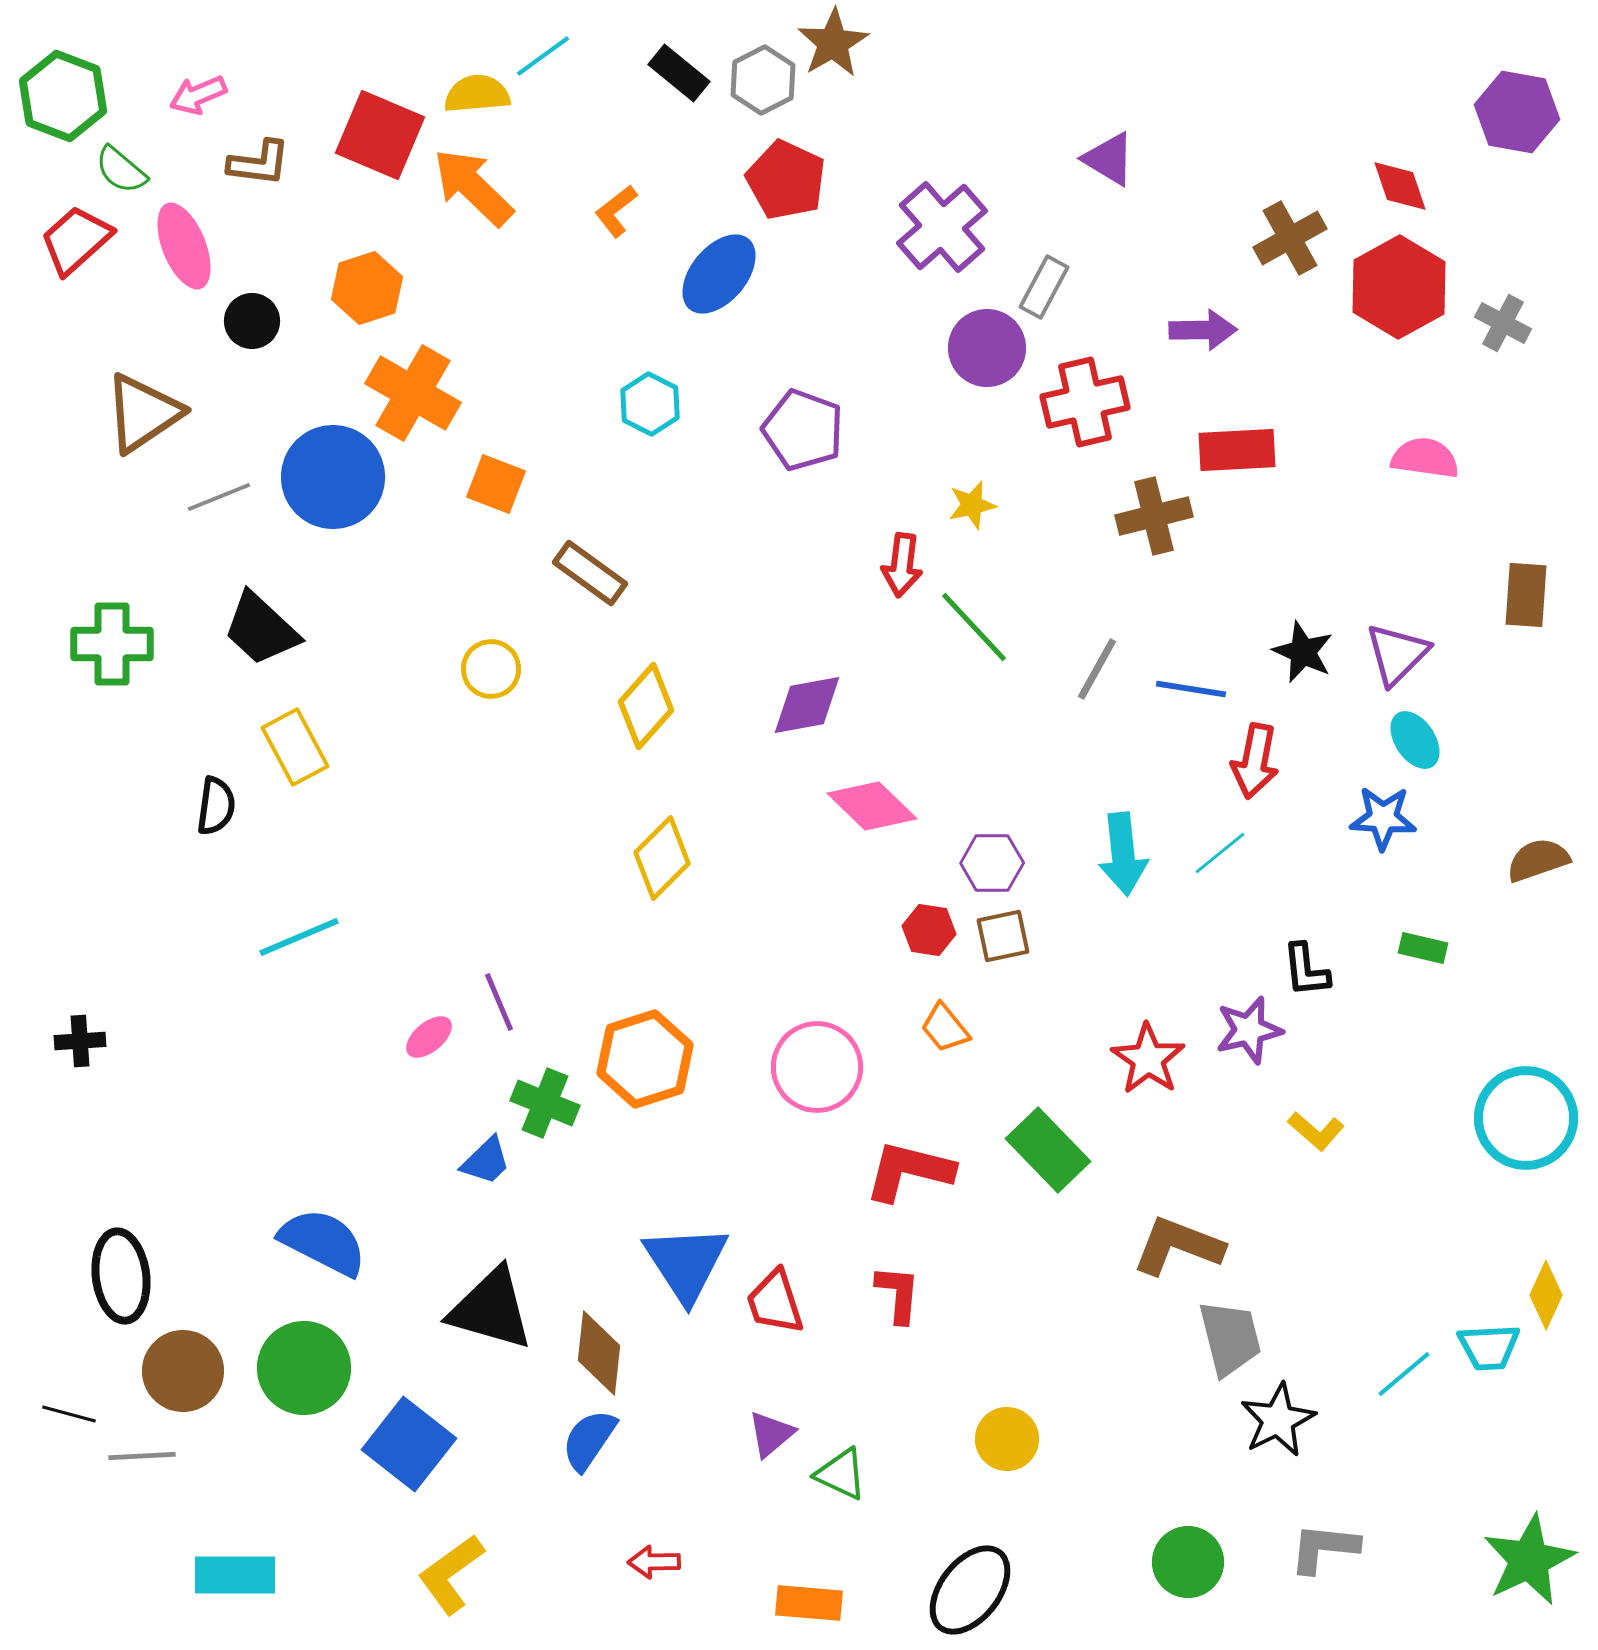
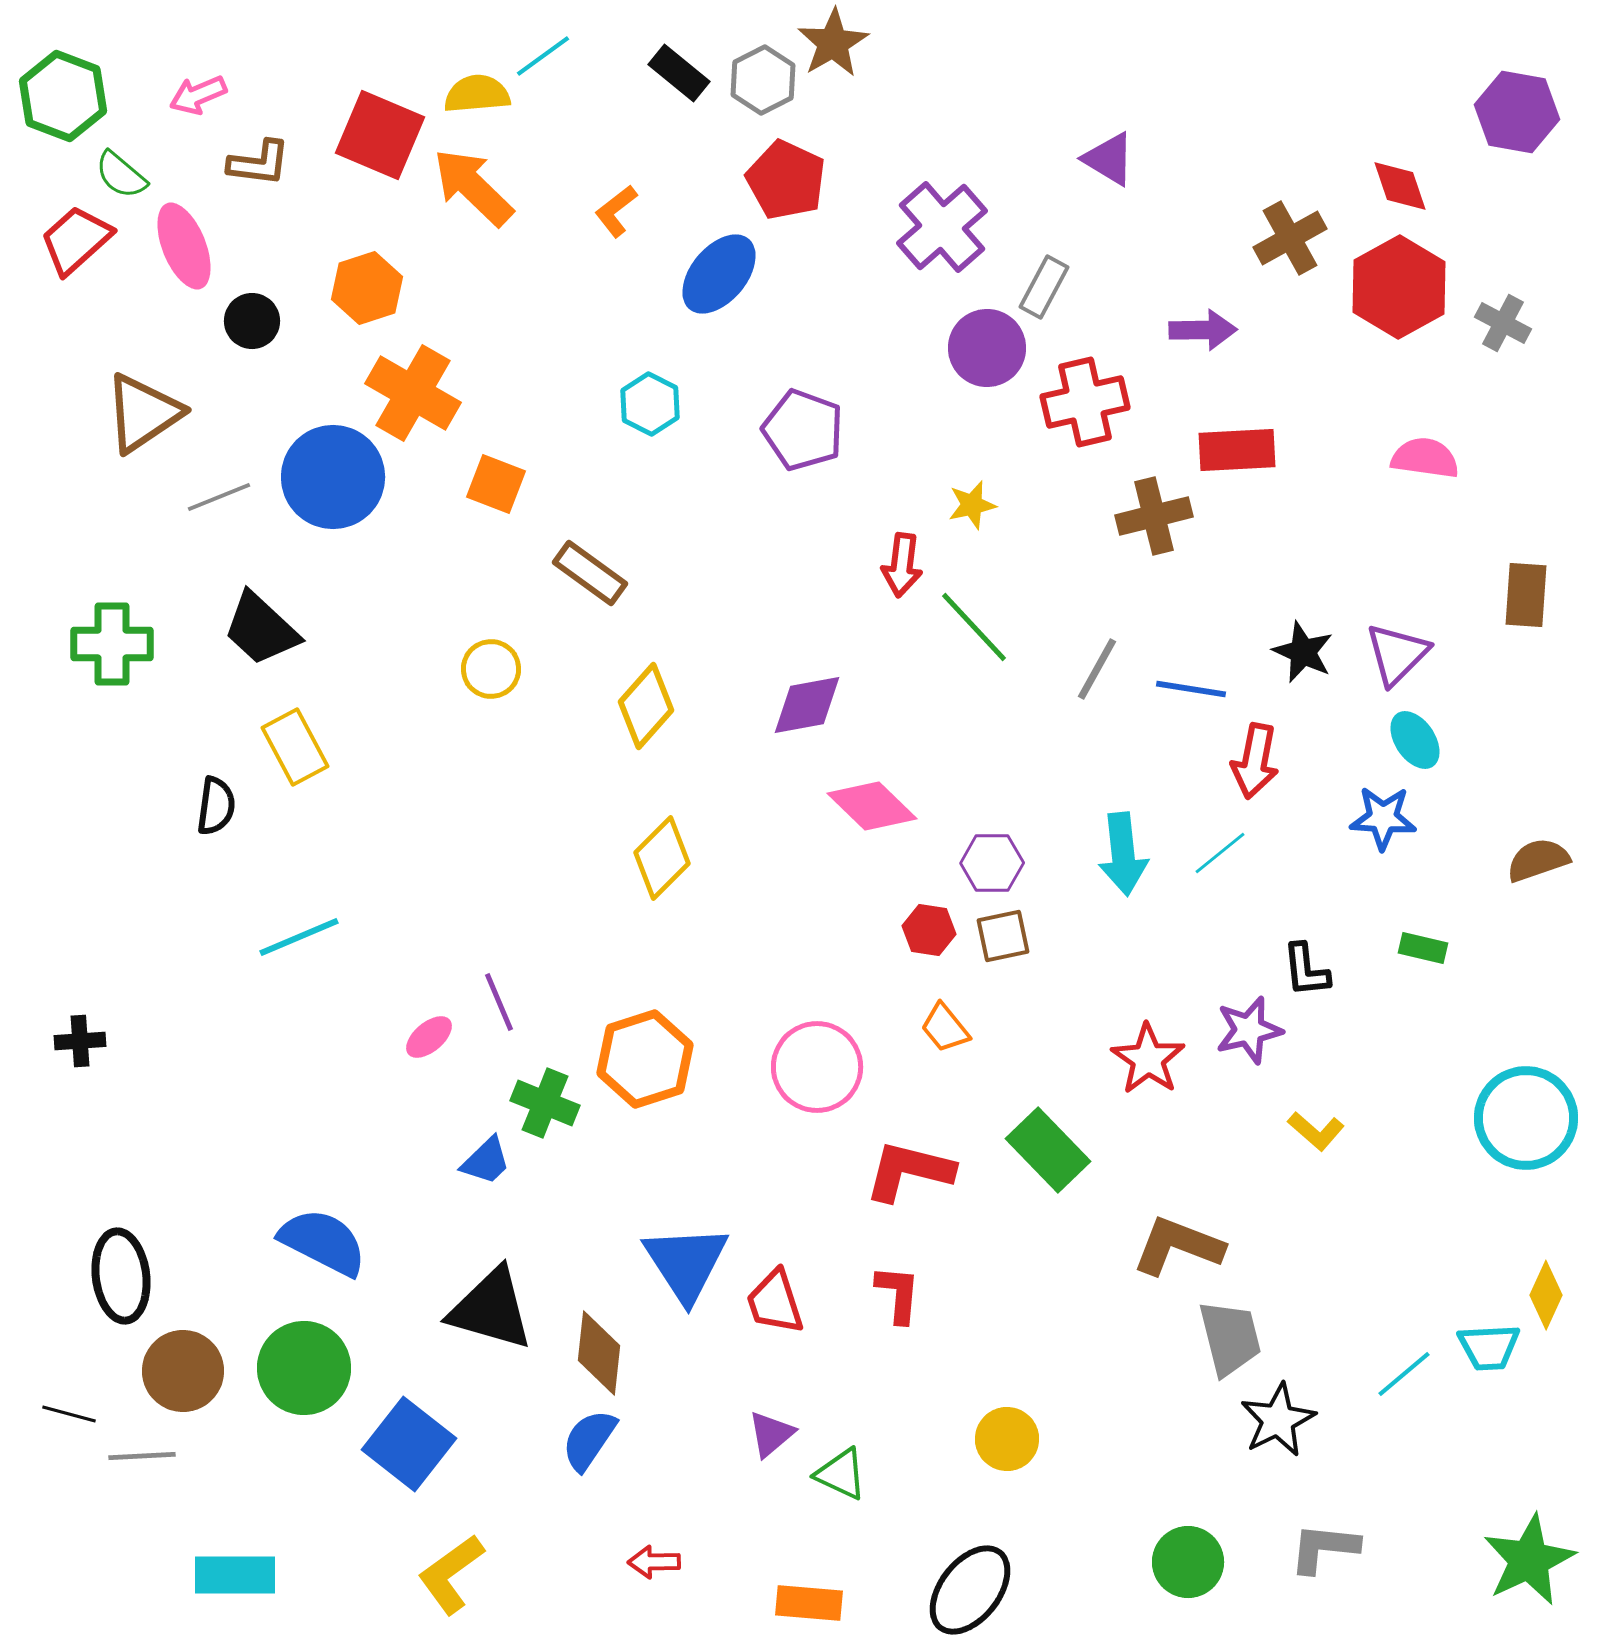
green semicircle at (121, 170): moved 5 px down
